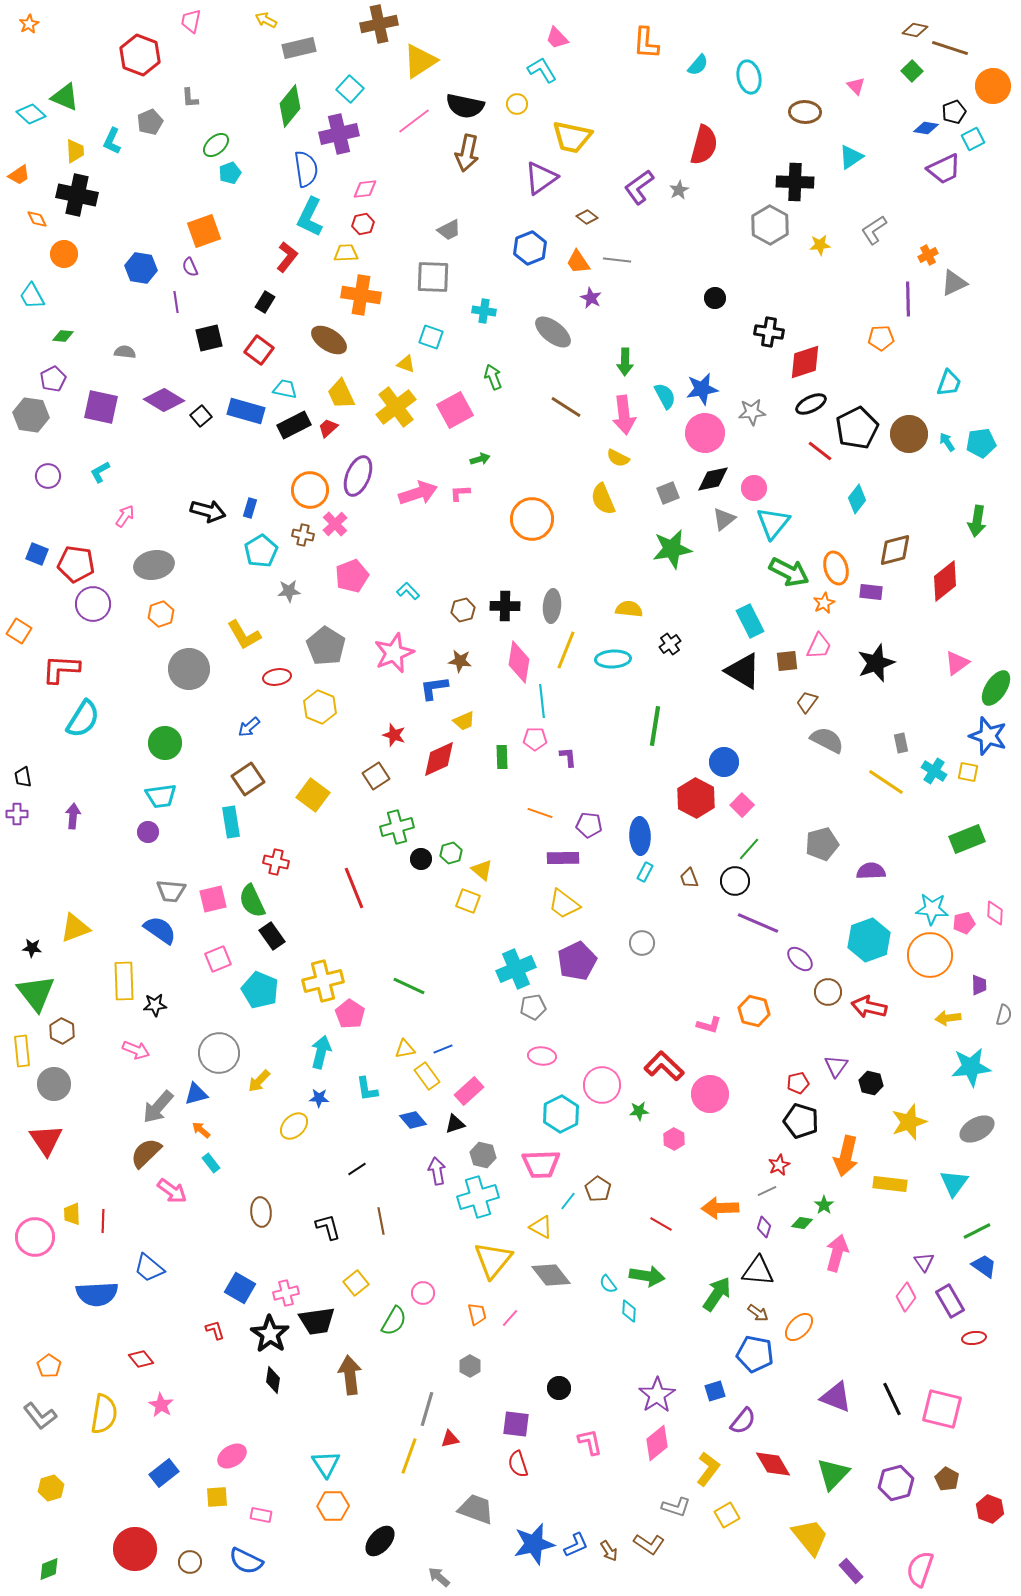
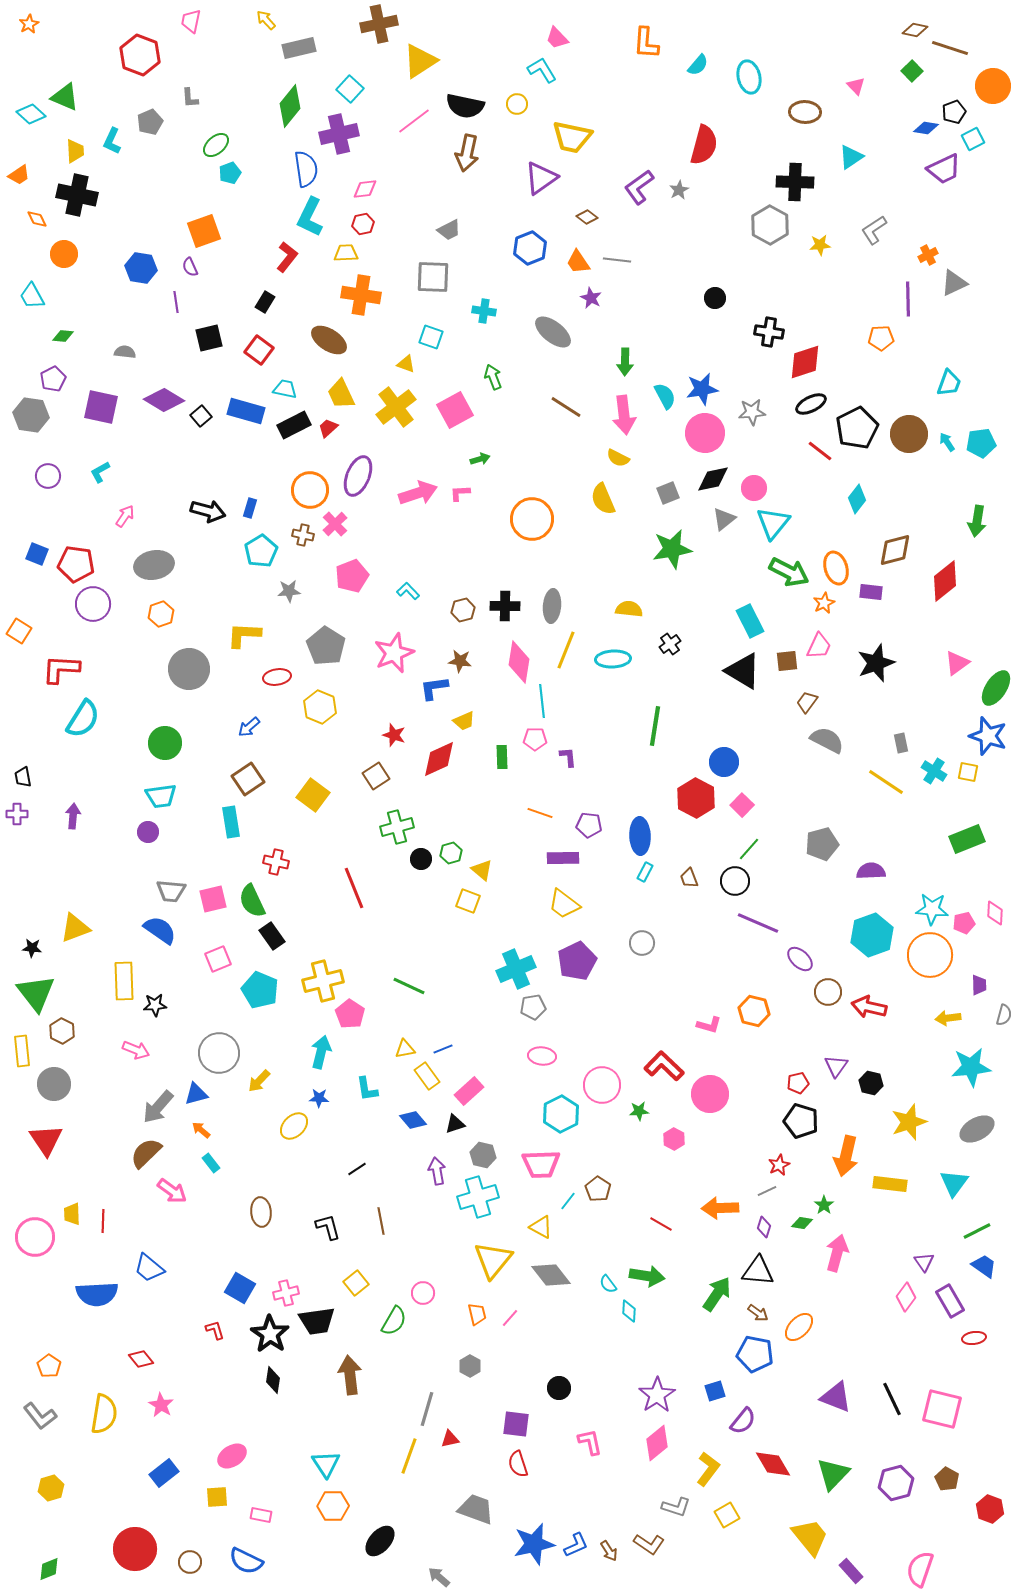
yellow arrow at (266, 20): rotated 20 degrees clockwise
yellow L-shape at (244, 635): rotated 123 degrees clockwise
cyan hexagon at (869, 940): moved 3 px right, 5 px up
